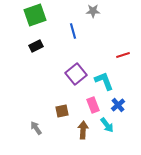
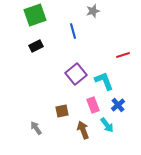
gray star: rotated 16 degrees counterclockwise
brown arrow: rotated 24 degrees counterclockwise
